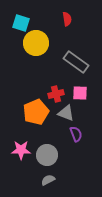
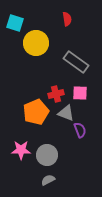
cyan square: moved 6 px left
purple semicircle: moved 4 px right, 4 px up
